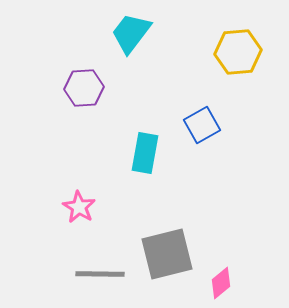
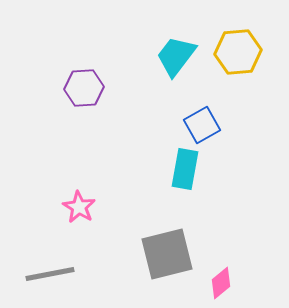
cyan trapezoid: moved 45 px right, 23 px down
cyan rectangle: moved 40 px right, 16 px down
gray line: moved 50 px left; rotated 12 degrees counterclockwise
